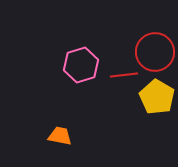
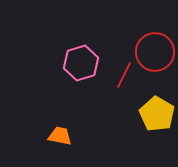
pink hexagon: moved 2 px up
red line: rotated 56 degrees counterclockwise
yellow pentagon: moved 17 px down
